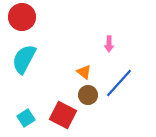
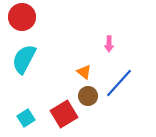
brown circle: moved 1 px down
red square: moved 1 px right, 1 px up; rotated 32 degrees clockwise
